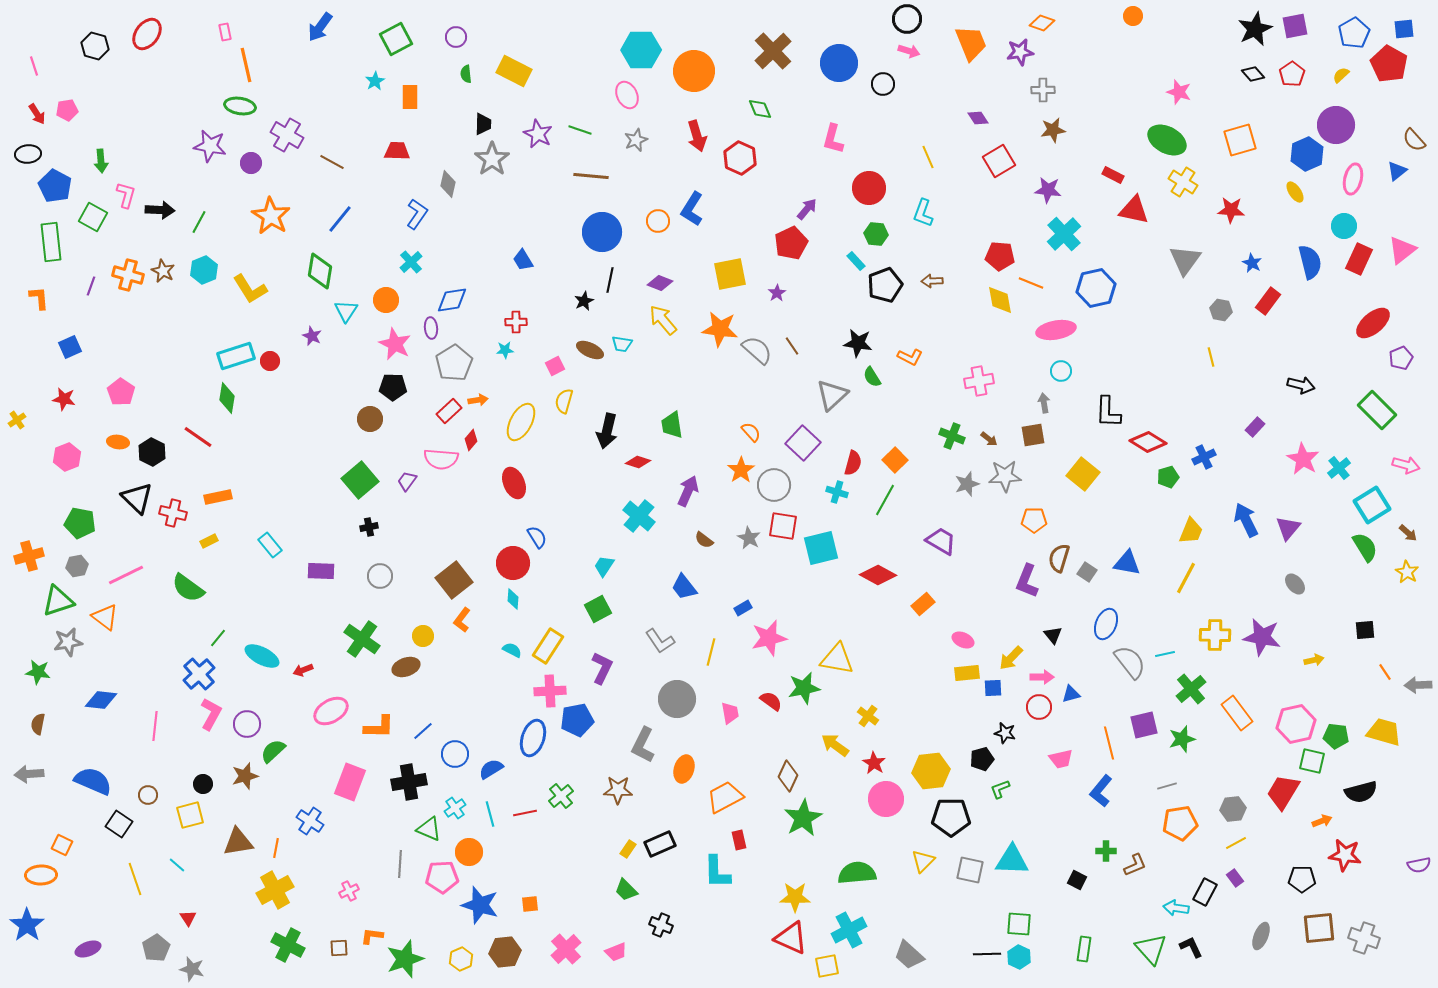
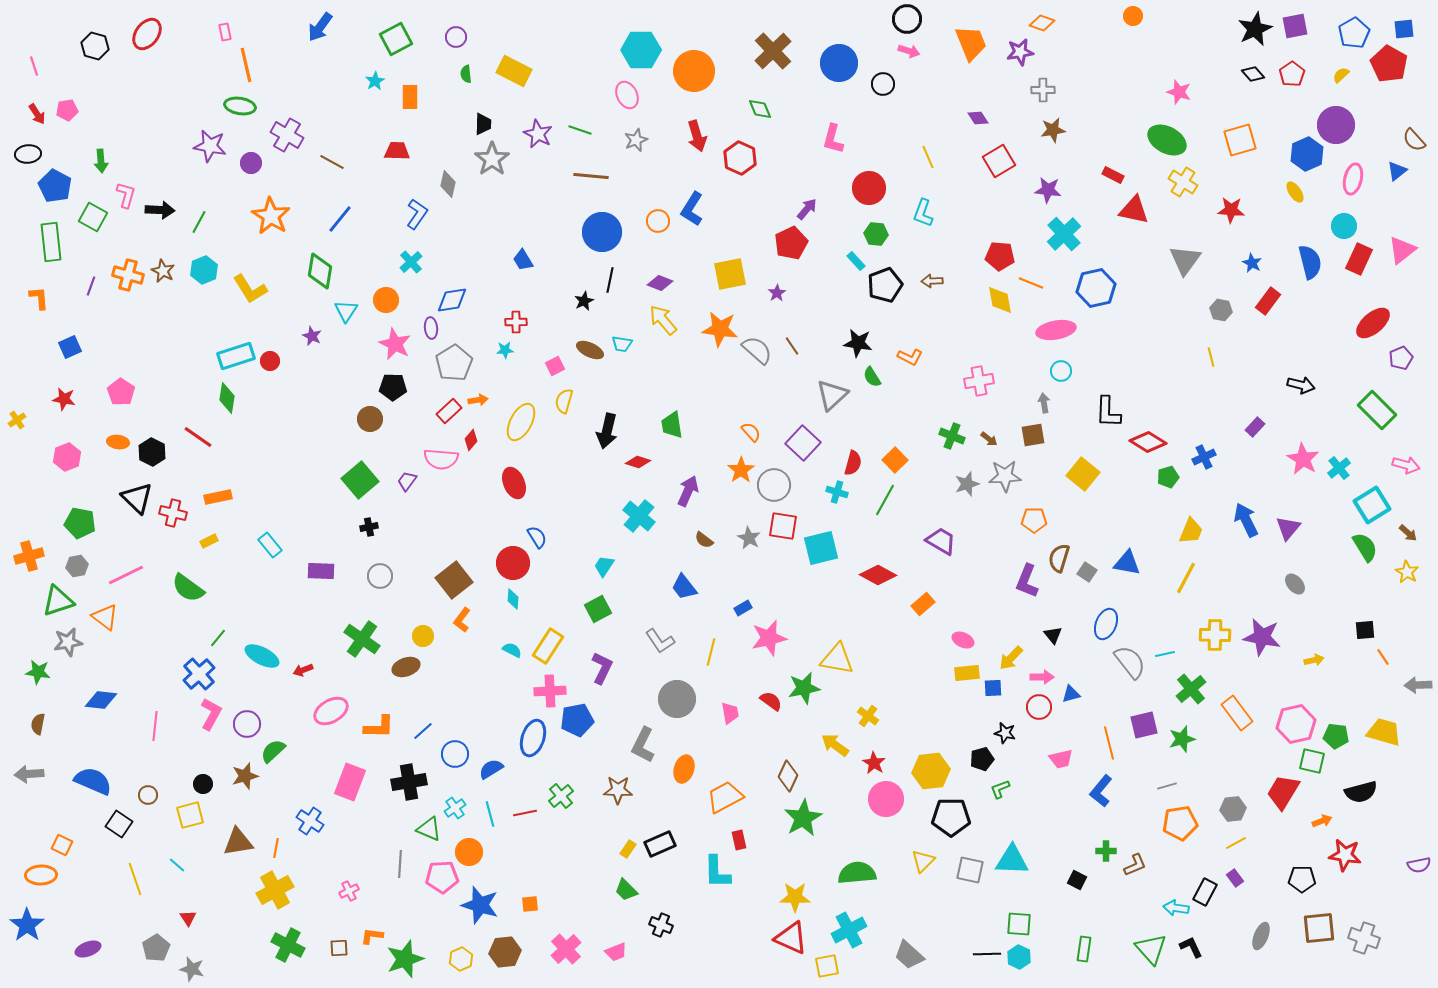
orange line at (1385, 672): moved 2 px left, 15 px up
